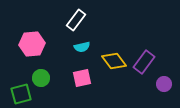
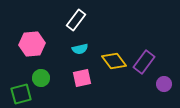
cyan semicircle: moved 2 px left, 2 px down
